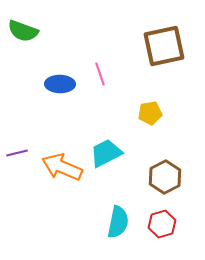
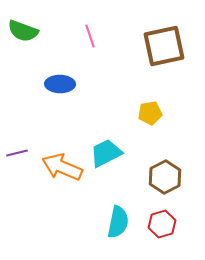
pink line: moved 10 px left, 38 px up
